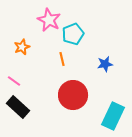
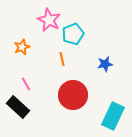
pink line: moved 12 px right, 3 px down; rotated 24 degrees clockwise
